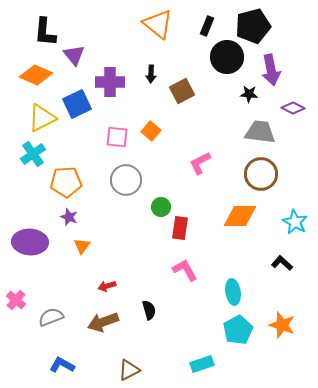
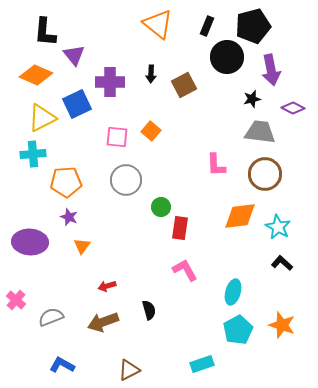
brown square at (182, 91): moved 2 px right, 6 px up
black star at (249, 94): moved 3 px right, 5 px down; rotated 18 degrees counterclockwise
cyan cross at (33, 154): rotated 30 degrees clockwise
pink L-shape at (200, 163): moved 16 px right, 2 px down; rotated 65 degrees counterclockwise
brown circle at (261, 174): moved 4 px right
orange diamond at (240, 216): rotated 8 degrees counterclockwise
cyan star at (295, 222): moved 17 px left, 5 px down
cyan ellipse at (233, 292): rotated 25 degrees clockwise
